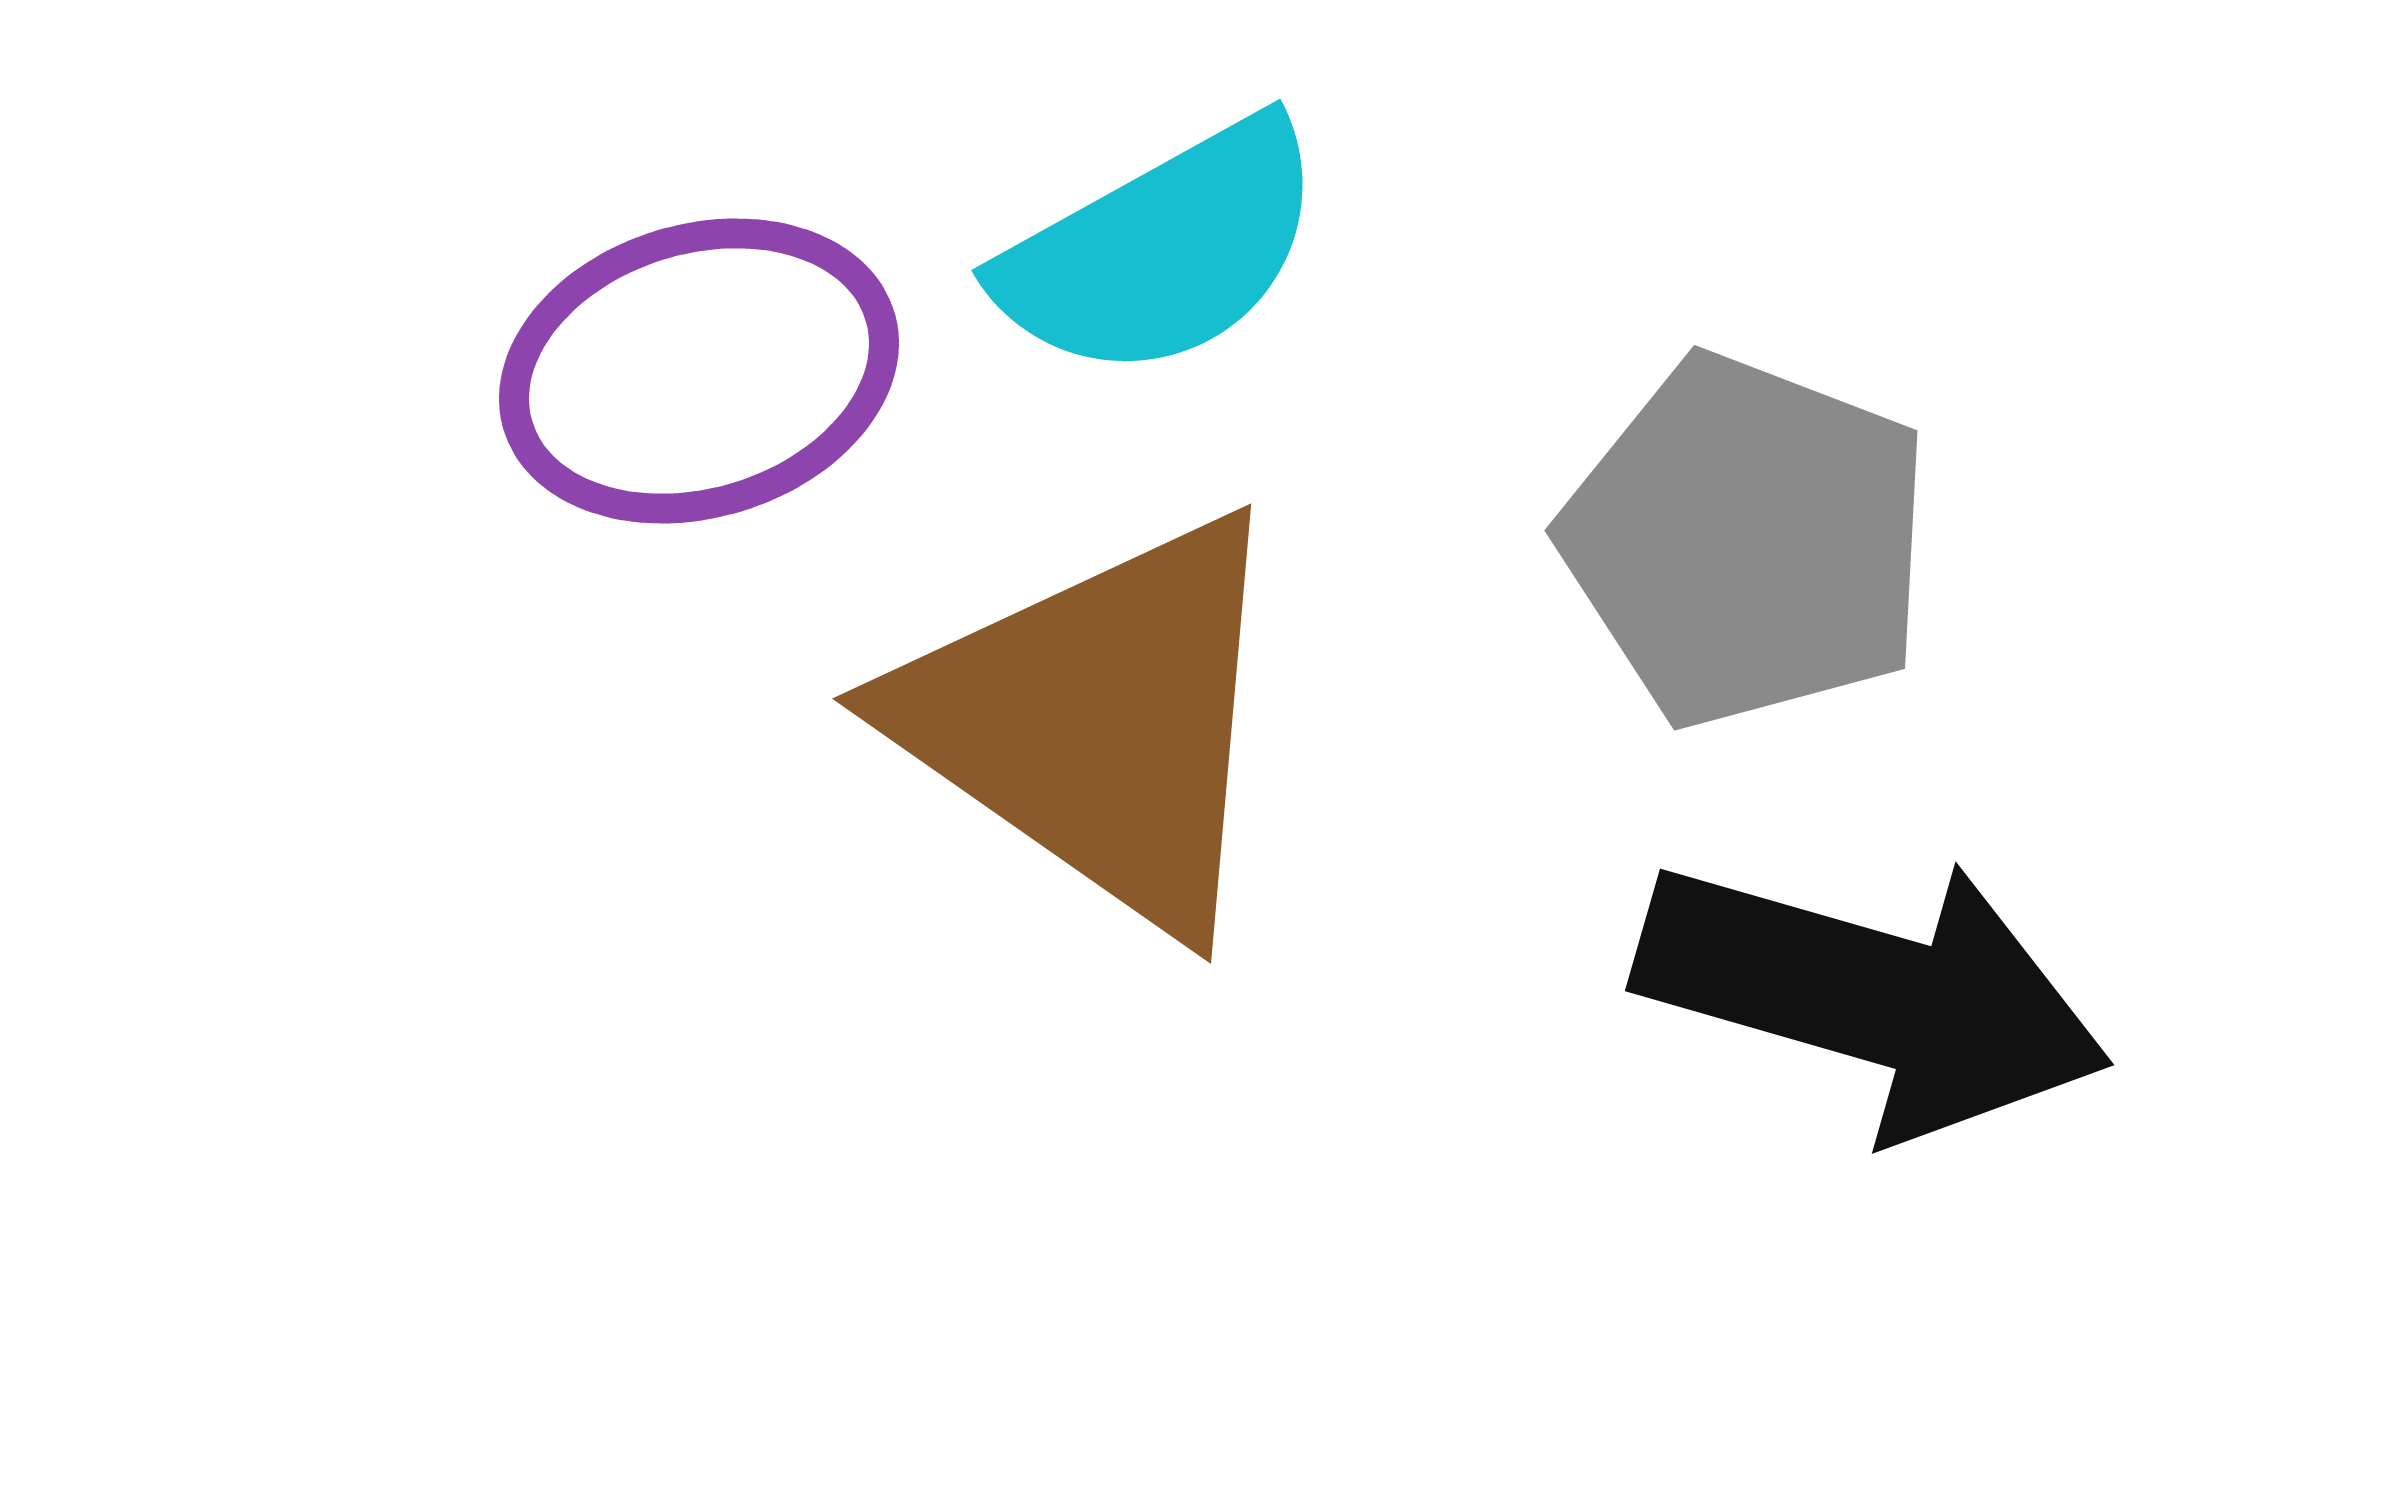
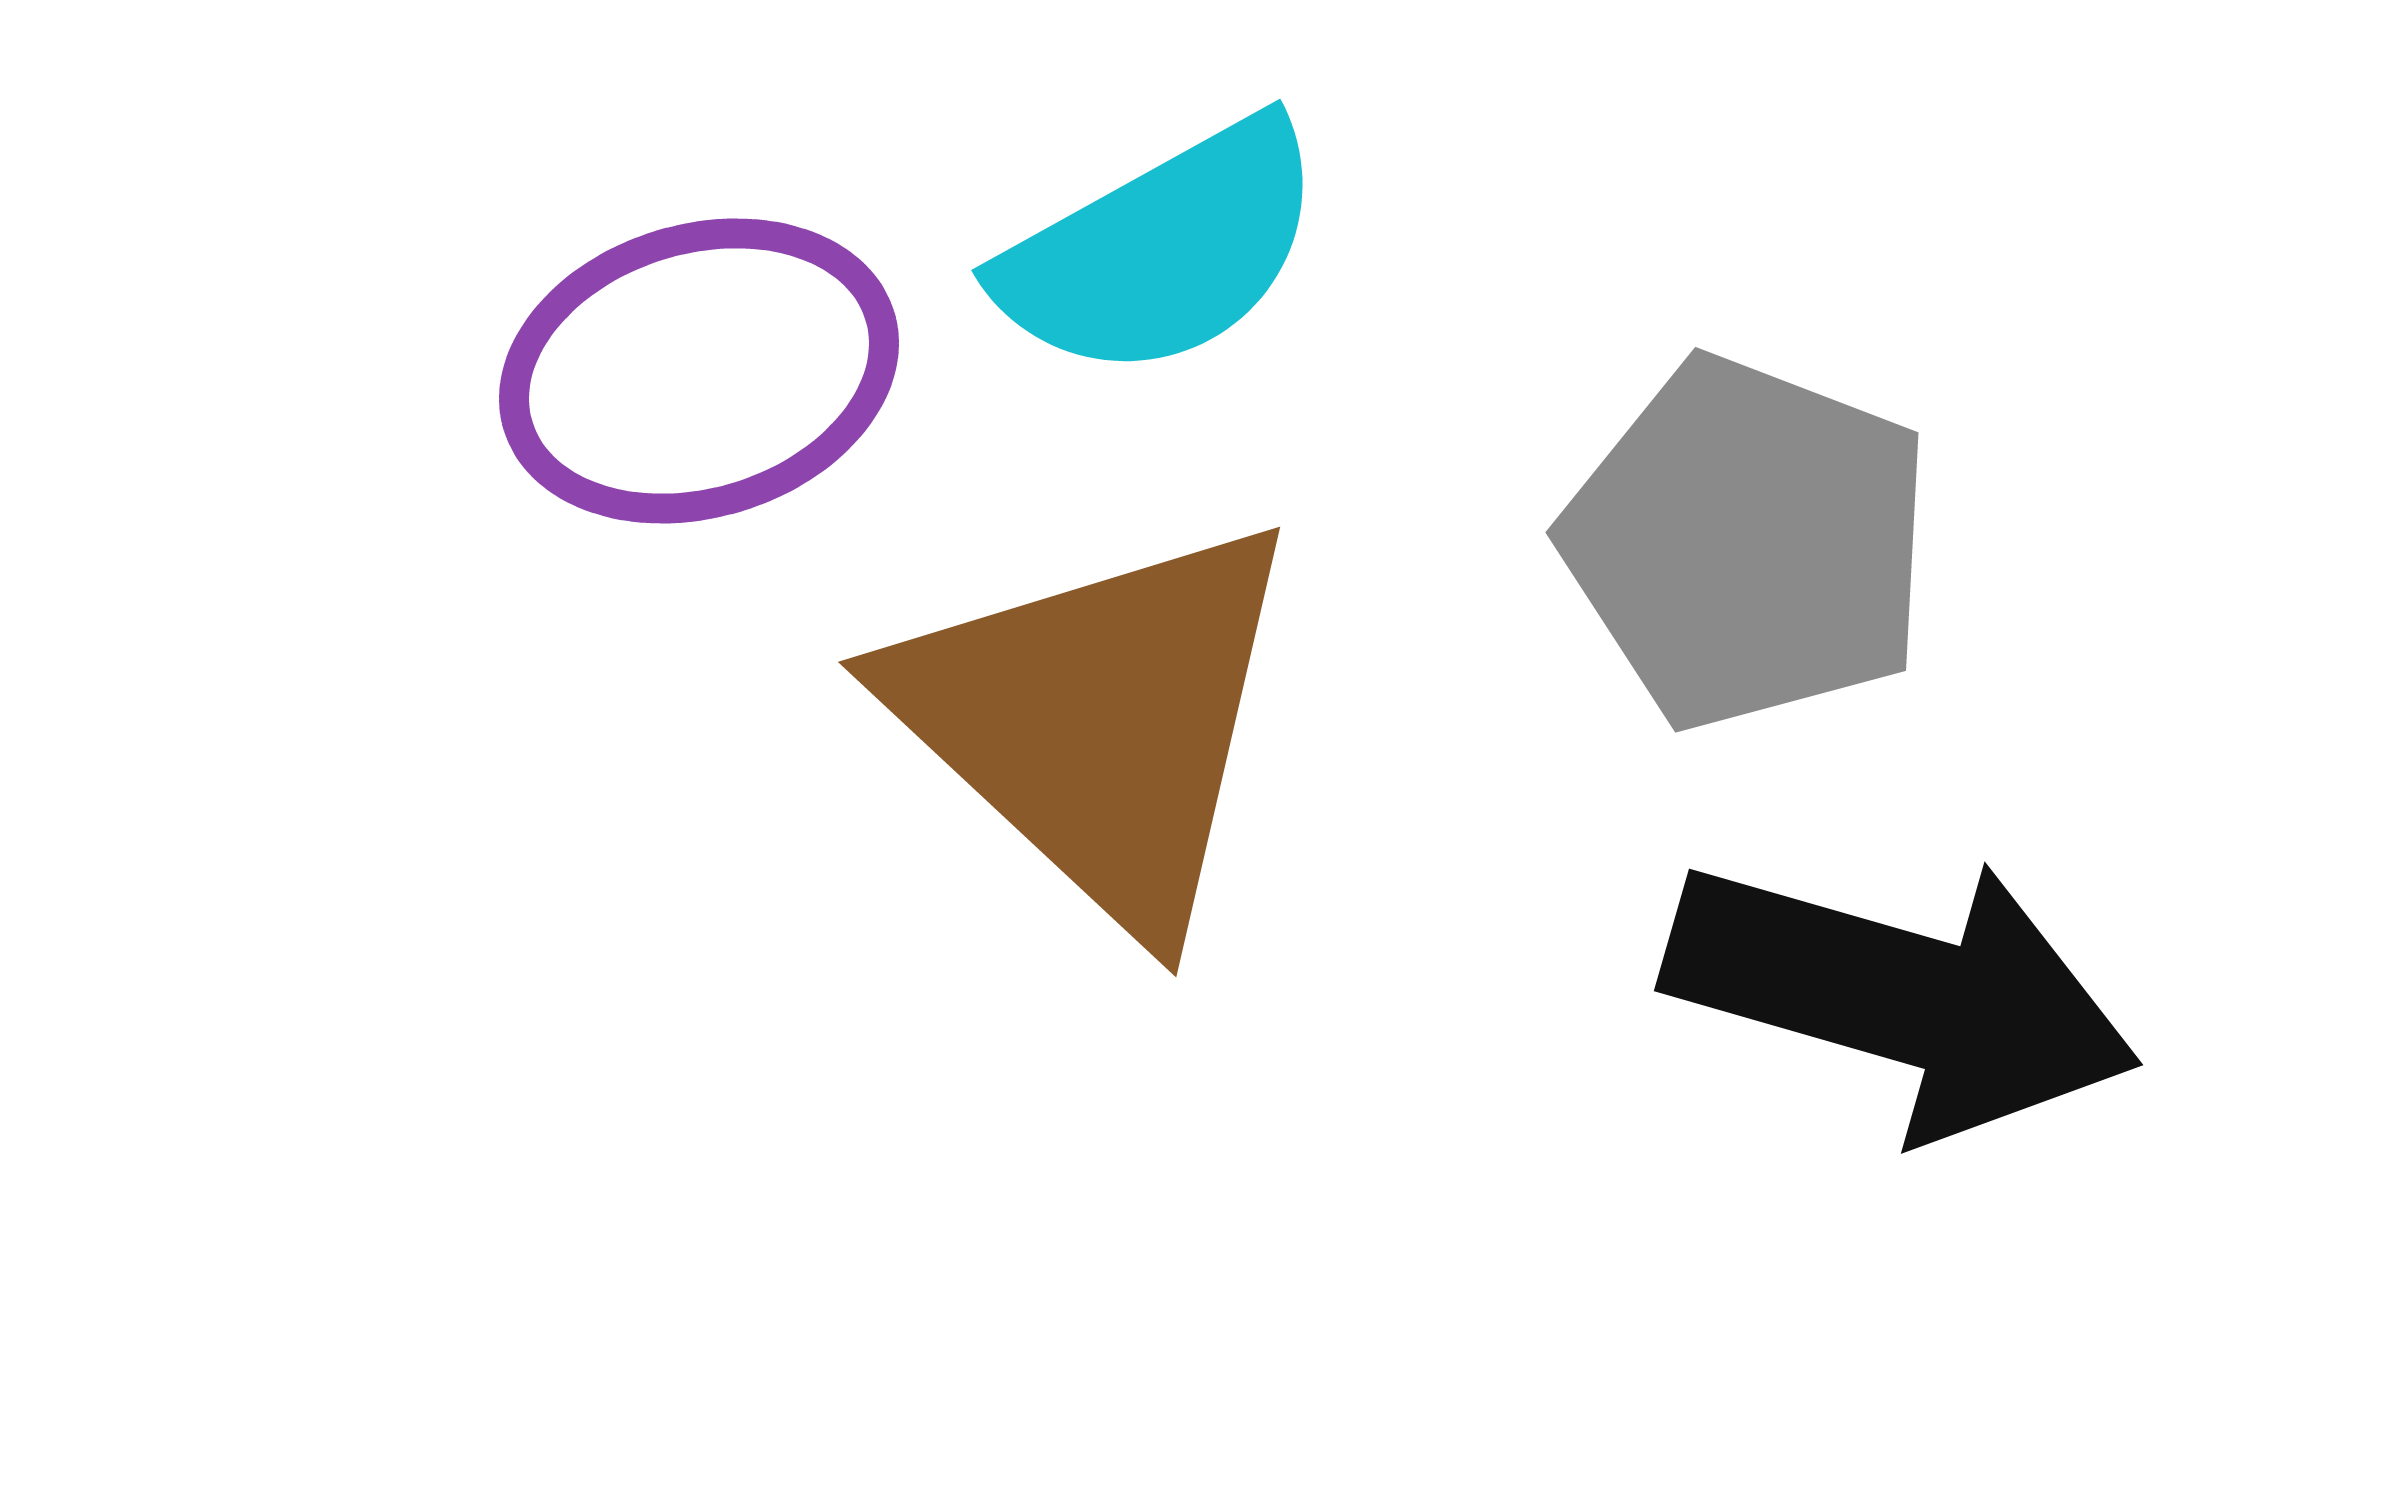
gray pentagon: moved 1 px right, 2 px down
brown triangle: rotated 8 degrees clockwise
black arrow: moved 29 px right
